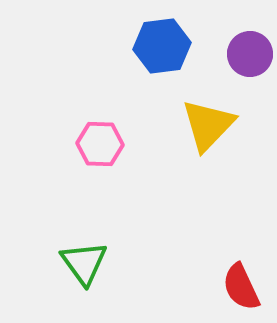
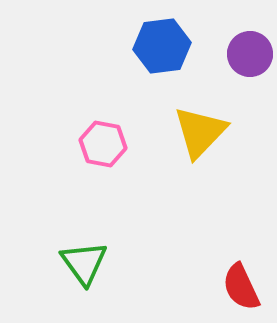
yellow triangle: moved 8 px left, 7 px down
pink hexagon: moved 3 px right; rotated 9 degrees clockwise
